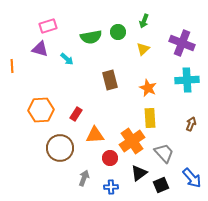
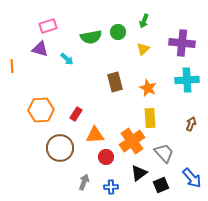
purple cross: rotated 15 degrees counterclockwise
brown rectangle: moved 5 px right, 2 px down
red circle: moved 4 px left, 1 px up
gray arrow: moved 4 px down
